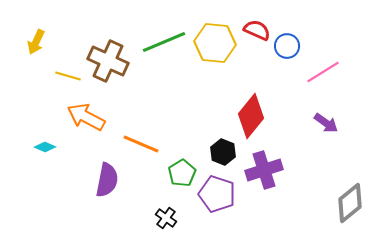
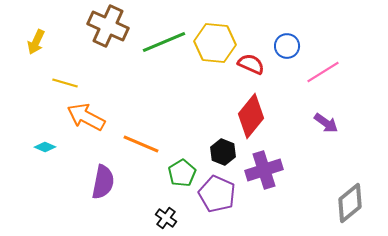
red semicircle: moved 6 px left, 34 px down
brown cross: moved 35 px up
yellow line: moved 3 px left, 7 px down
purple semicircle: moved 4 px left, 2 px down
purple pentagon: rotated 6 degrees clockwise
